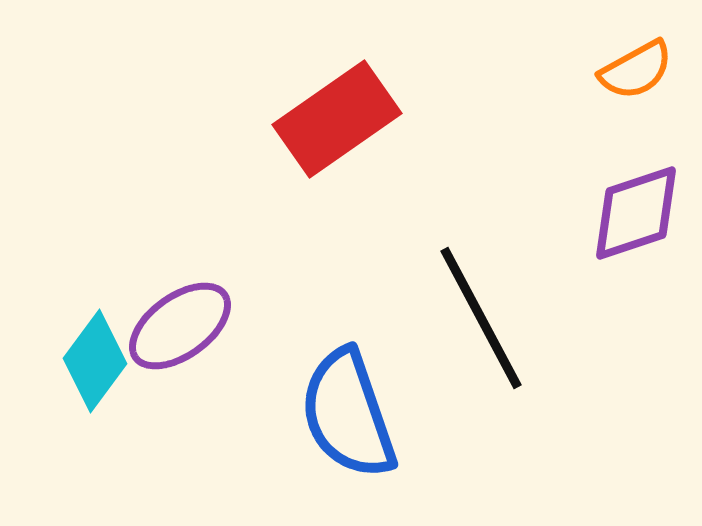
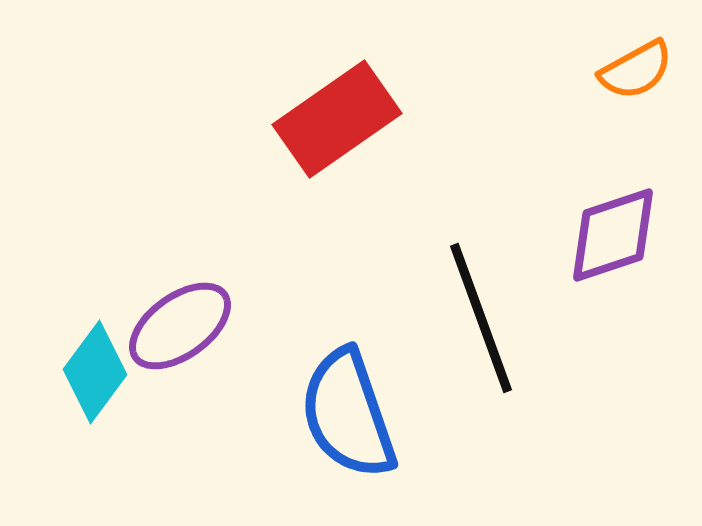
purple diamond: moved 23 px left, 22 px down
black line: rotated 8 degrees clockwise
cyan diamond: moved 11 px down
